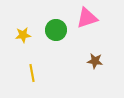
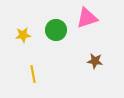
yellow line: moved 1 px right, 1 px down
